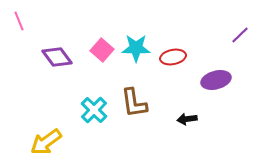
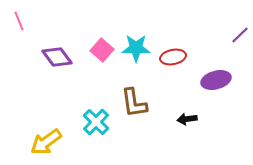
cyan cross: moved 2 px right, 12 px down
